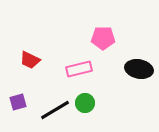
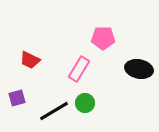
pink rectangle: rotated 45 degrees counterclockwise
purple square: moved 1 px left, 4 px up
black line: moved 1 px left, 1 px down
